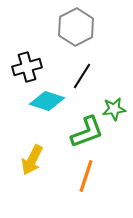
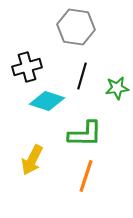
gray hexagon: rotated 24 degrees counterclockwise
black line: rotated 16 degrees counterclockwise
green star: moved 3 px right, 21 px up
green L-shape: moved 2 px left, 2 px down; rotated 21 degrees clockwise
